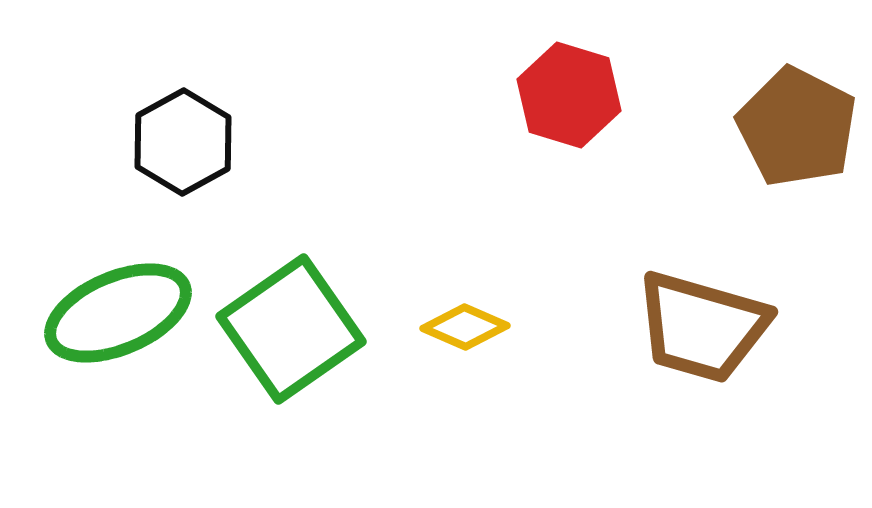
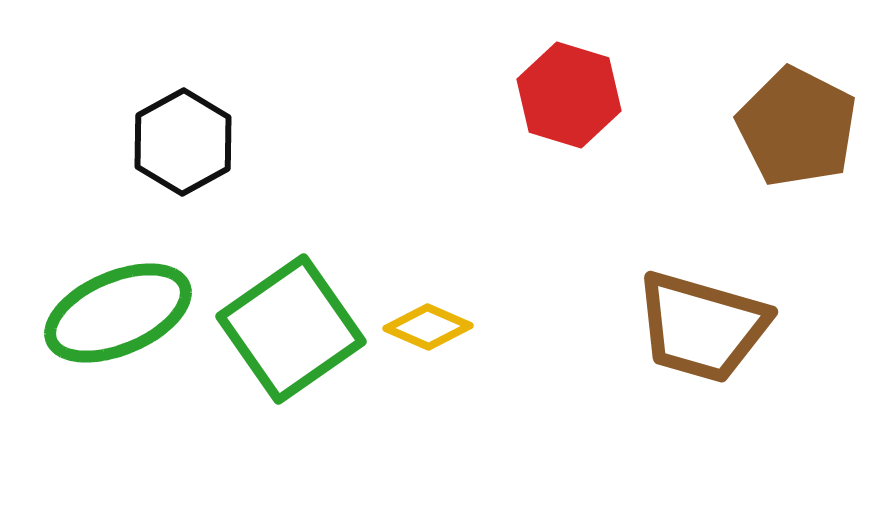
yellow diamond: moved 37 px left
